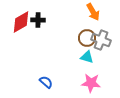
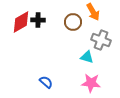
brown circle: moved 14 px left, 16 px up
